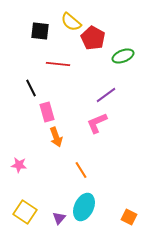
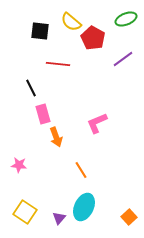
green ellipse: moved 3 px right, 37 px up
purple line: moved 17 px right, 36 px up
pink rectangle: moved 4 px left, 2 px down
orange square: rotated 21 degrees clockwise
